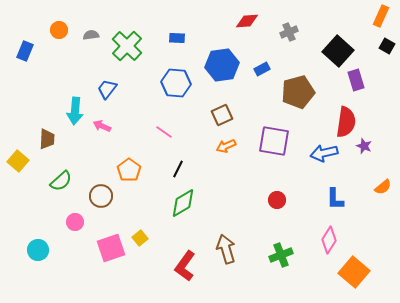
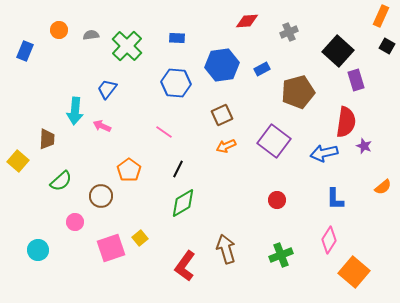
purple square at (274, 141): rotated 28 degrees clockwise
